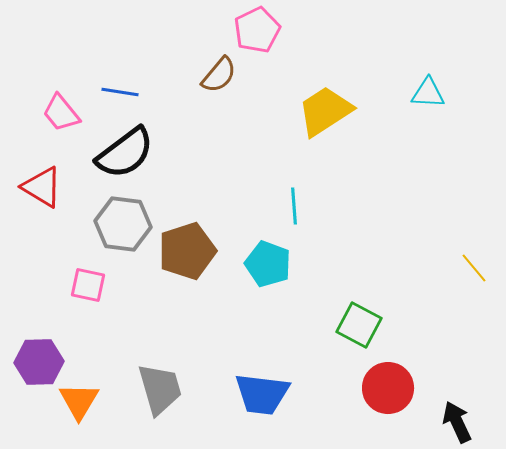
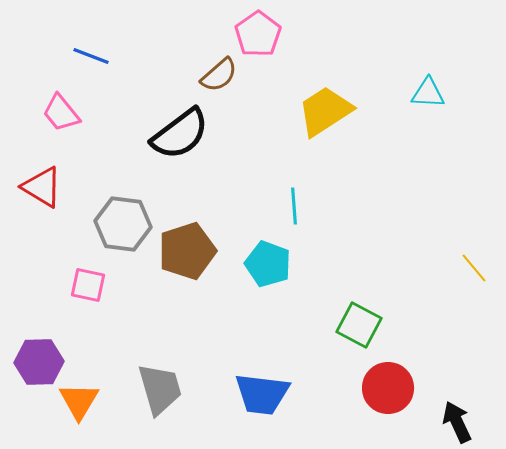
pink pentagon: moved 1 px right, 4 px down; rotated 9 degrees counterclockwise
brown semicircle: rotated 9 degrees clockwise
blue line: moved 29 px left, 36 px up; rotated 12 degrees clockwise
black semicircle: moved 55 px right, 19 px up
